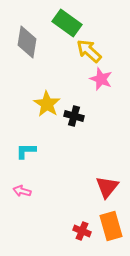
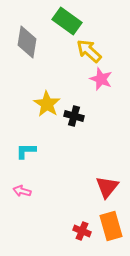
green rectangle: moved 2 px up
